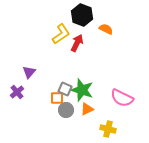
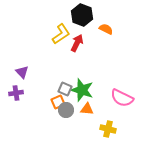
purple triangle: moved 7 px left; rotated 24 degrees counterclockwise
purple cross: moved 1 px left, 1 px down; rotated 32 degrees clockwise
orange square: moved 1 px right, 4 px down; rotated 24 degrees counterclockwise
orange triangle: rotated 32 degrees clockwise
